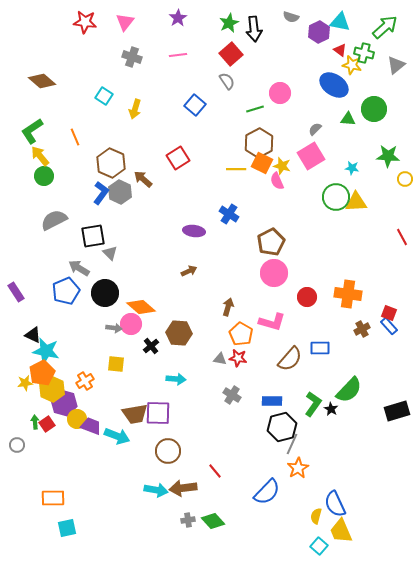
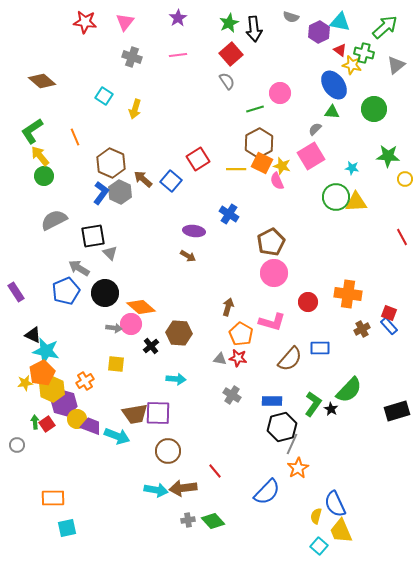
blue ellipse at (334, 85): rotated 20 degrees clockwise
blue square at (195, 105): moved 24 px left, 76 px down
green triangle at (348, 119): moved 16 px left, 7 px up
red square at (178, 158): moved 20 px right, 1 px down
brown arrow at (189, 271): moved 1 px left, 15 px up; rotated 56 degrees clockwise
red circle at (307, 297): moved 1 px right, 5 px down
